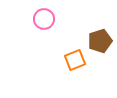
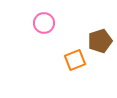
pink circle: moved 4 px down
